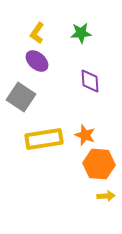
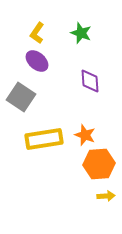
green star: rotated 25 degrees clockwise
orange hexagon: rotated 8 degrees counterclockwise
